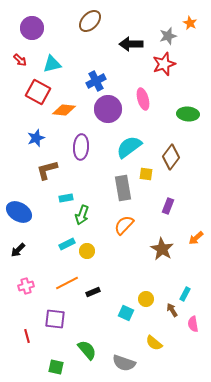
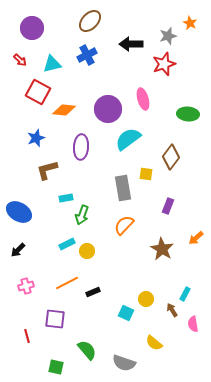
blue cross at (96, 81): moved 9 px left, 26 px up
cyan semicircle at (129, 147): moved 1 px left, 8 px up
